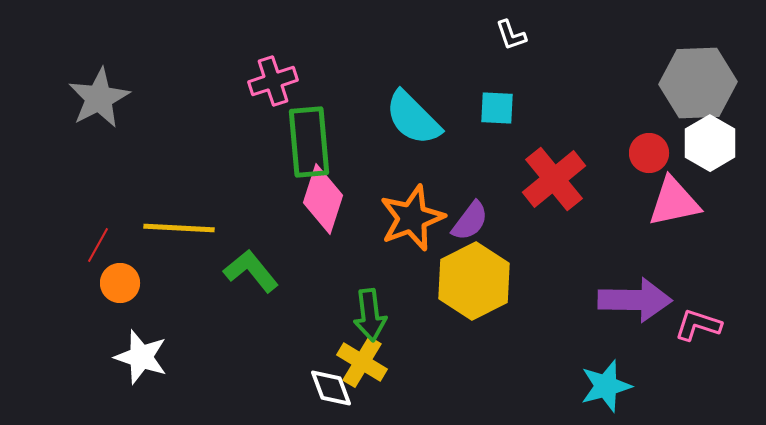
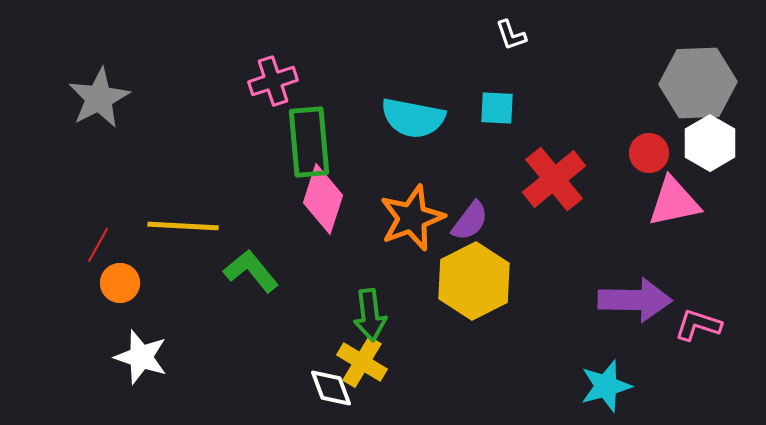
cyan semicircle: rotated 34 degrees counterclockwise
yellow line: moved 4 px right, 2 px up
